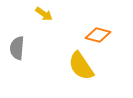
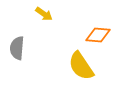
orange diamond: rotated 10 degrees counterclockwise
